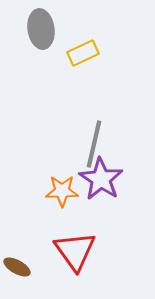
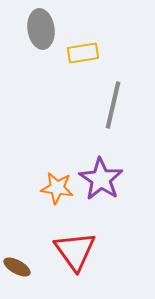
yellow rectangle: rotated 16 degrees clockwise
gray line: moved 19 px right, 39 px up
orange star: moved 5 px left, 3 px up; rotated 8 degrees clockwise
